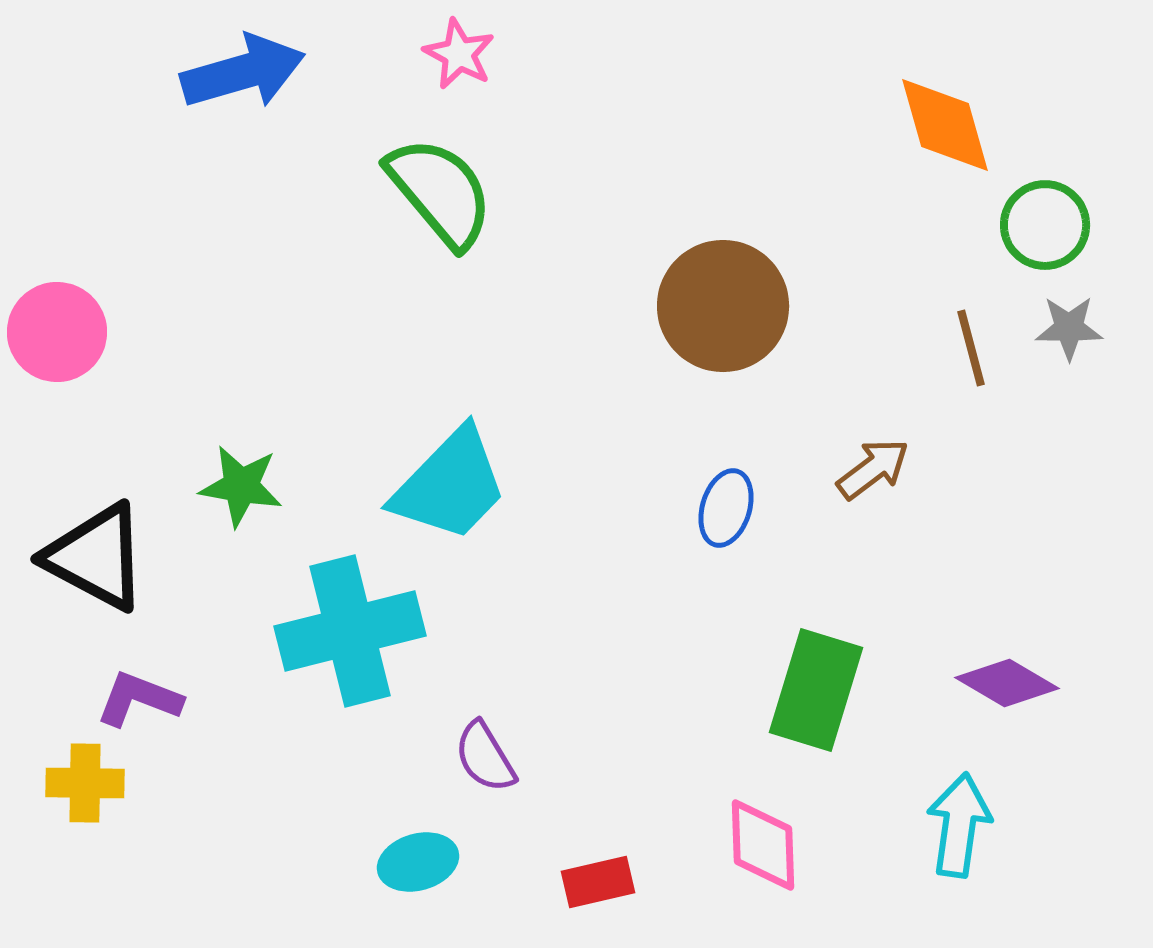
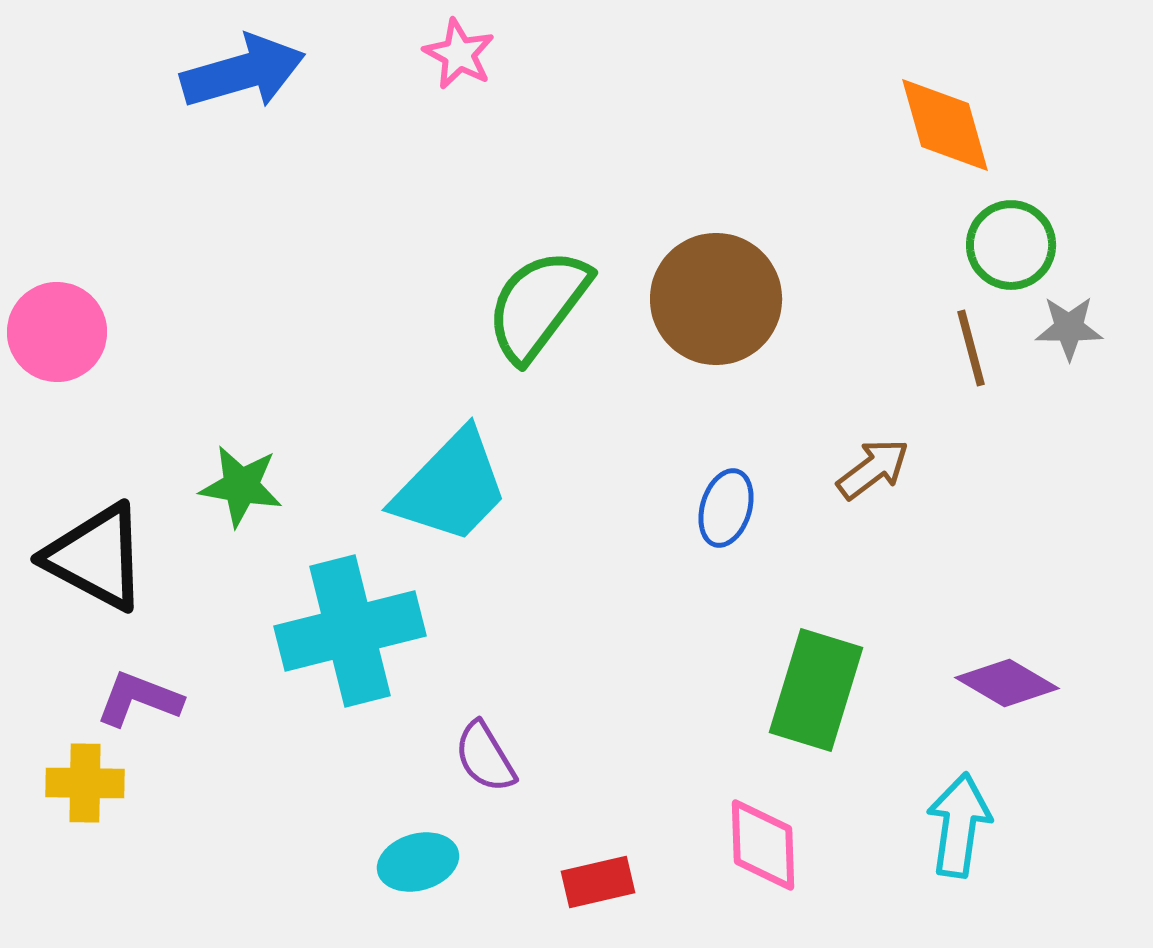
green semicircle: moved 98 px right, 113 px down; rotated 103 degrees counterclockwise
green circle: moved 34 px left, 20 px down
brown circle: moved 7 px left, 7 px up
cyan trapezoid: moved 1 px right, 2 px down
